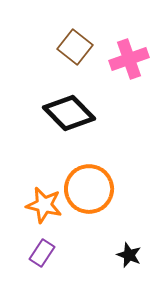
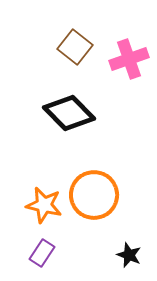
orange circle: moved 5 px right, 6 px down
